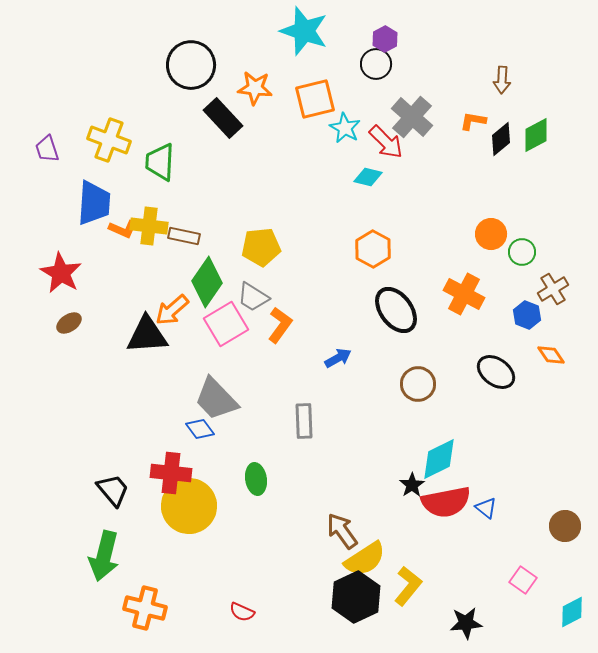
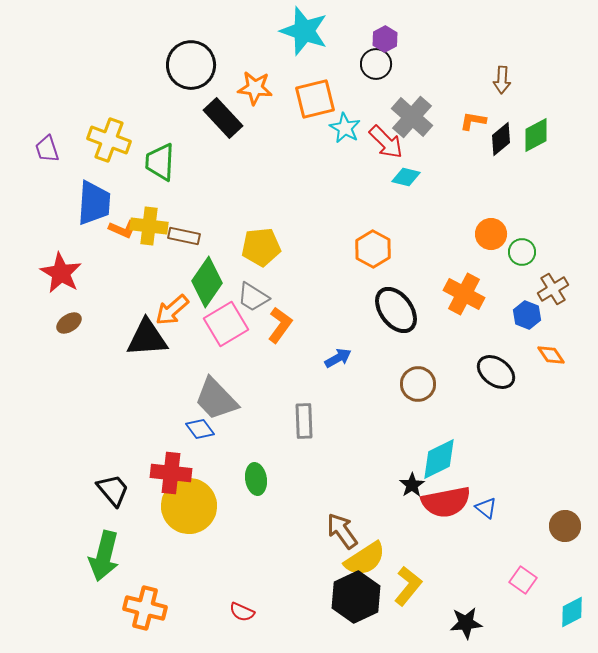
cyan diamond at (368, 177): moved 38 px right
black triangle at (147, 335): moved 3 px down
